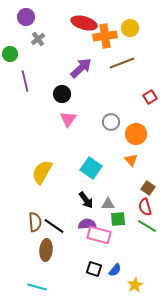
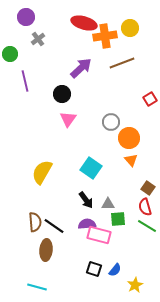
red square: moved 2 px down
orange circle: moved 7 px left, 4 px down
